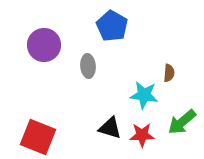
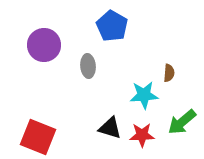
cyan star: rotated 12 degrees counterclockwise
